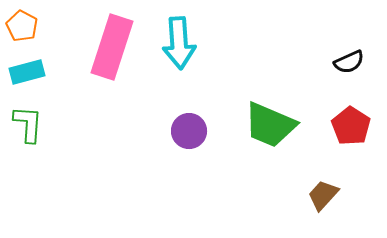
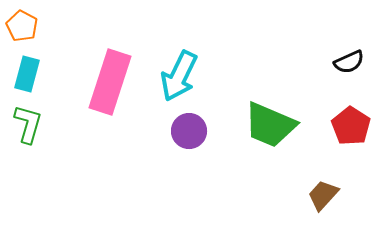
cyan arrow: moved 33 px down; rotated 30 degrees clockwise
pink rectangle: moved 2 px left, 35 px down
cyan rectangle: moved 2 px down; rotated 60 degrees counterclockwise
green L-shape: rotated 12 degrees clockwise
